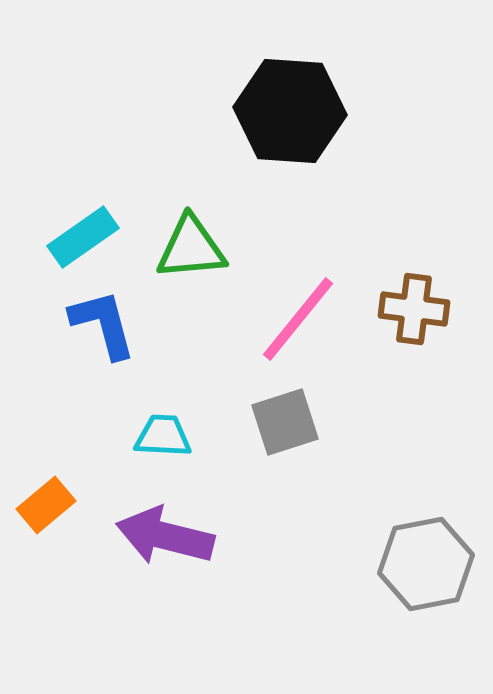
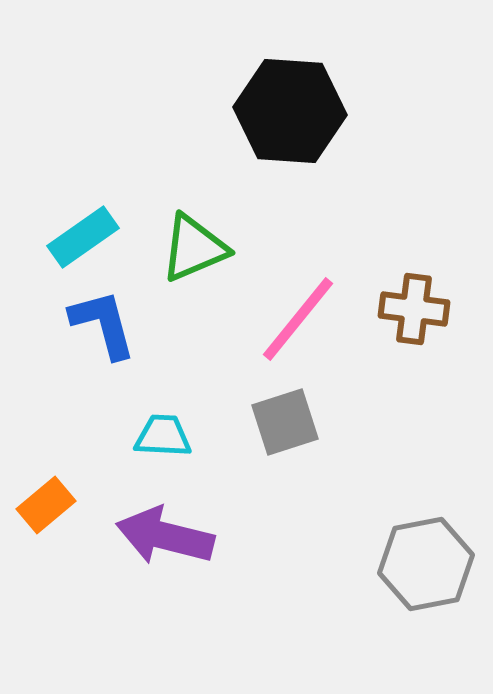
green triangle: moved 3 px right; rotated 18 degrees counterclockwise
